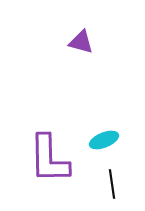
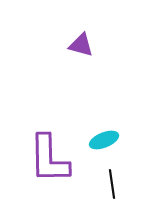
purple triangle: moved 3 px down
